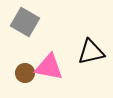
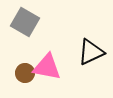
black triangle: rotated 12 degrees counterclockwise
pink triangle: moved 2 px left
